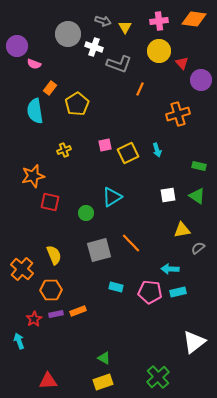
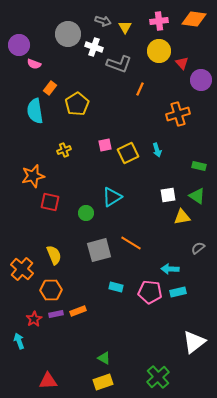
purple circle at (17, 46): moved 2 px right, 1 px up
yellow triangle at (182, 230): moved 13 px up
orange line at (131, 243): rotated 15 degrees counterclockwise
